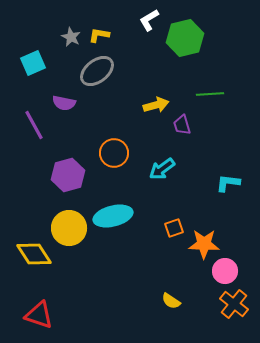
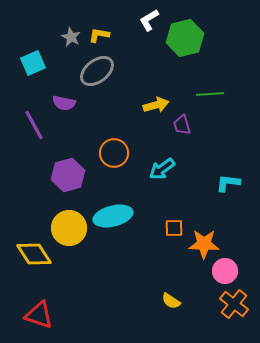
orange square: rotated 18 degrees clockwise
